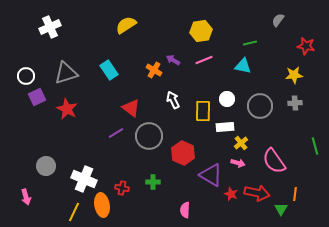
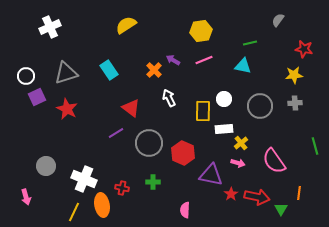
red star at (306, 46): moved 2 px left, 3 px down
orange cross at (154, 70): rotated 14 degrees clockwise
white circle at (227, 99): moved 3 px left
white arrow at (173, 100): moved 4 px left, 2 px up
white rectangle at (225, 127): moved 1 px left, 2 px down
gray circle at (149, 136): moved 7 px down
purple triangle at (211, 175): rotated 20 degrees counterclockwise
red arrow at (257, 193): moved 4 px down
red star at (231, 194): rotated 16 degrees clockwise
orange line at (295, 194): moved 4 px right, 1 px up
